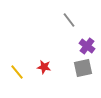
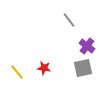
red star: moved 1 px down
